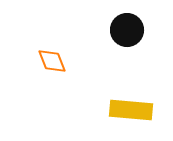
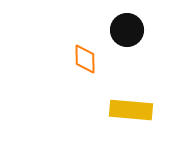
orange diamond: moved 33 px right, 2 px up; rotated 20 degrees clockwise
